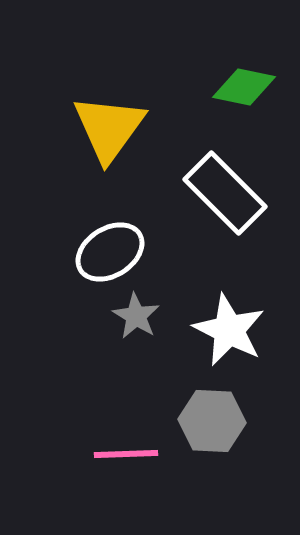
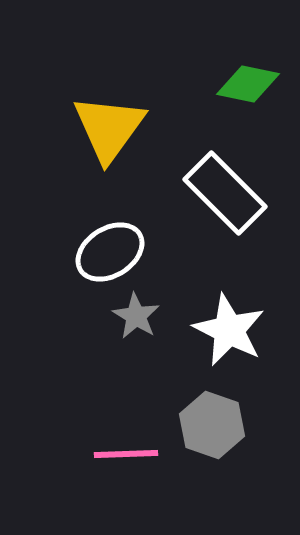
green diamond: moved 4 px right, 3 px up
gray hexagon: moved 4 px down; rotated 16 degrees clockwise
